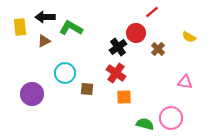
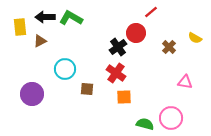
red line: moved 1 px left
green L-shape: moved 10 px up
yellow semicircle: moved 6 px right, 1 px down
brown triangle: moved 4 px left
brown cross: moved 11 px right, 2 px up
cyan circle: moved 4 px up
